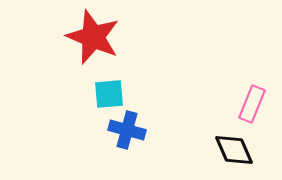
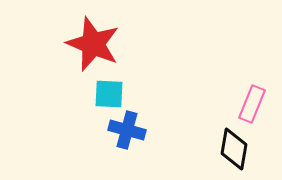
red star: moved 7 px down
cyan square: rotated 8 degrees clockwise
black diamond: moved 1 px up; rotated 33 degrees clockwise
